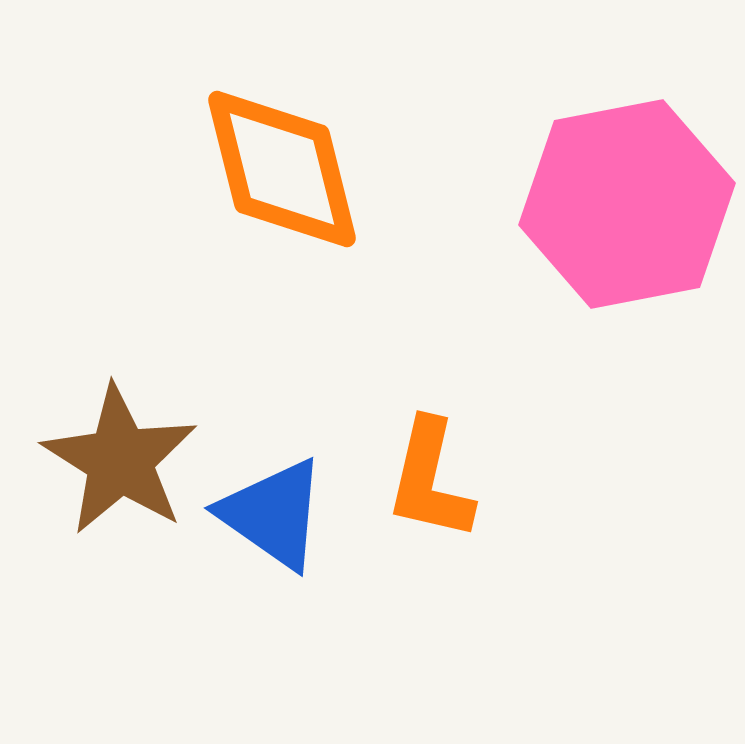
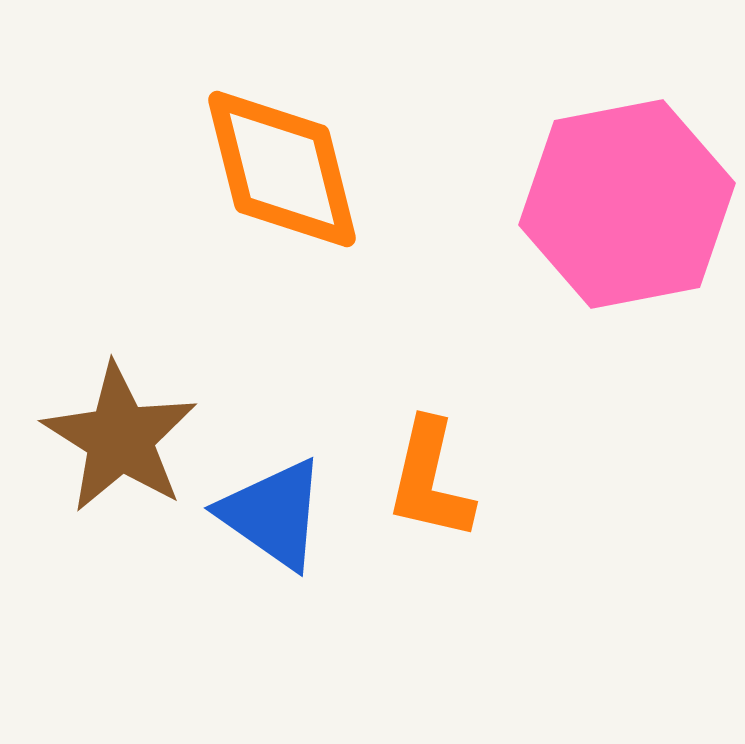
brown star: moved 22 px up
